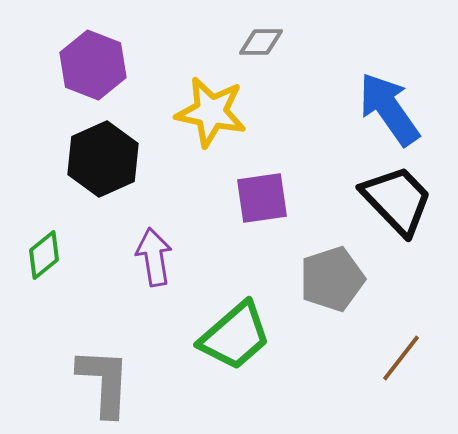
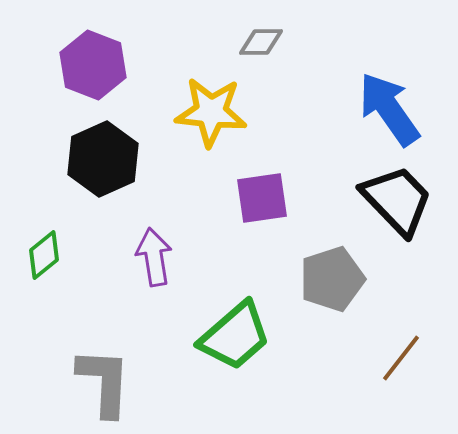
yellow star: rotated 6 degrees counterclockwise
